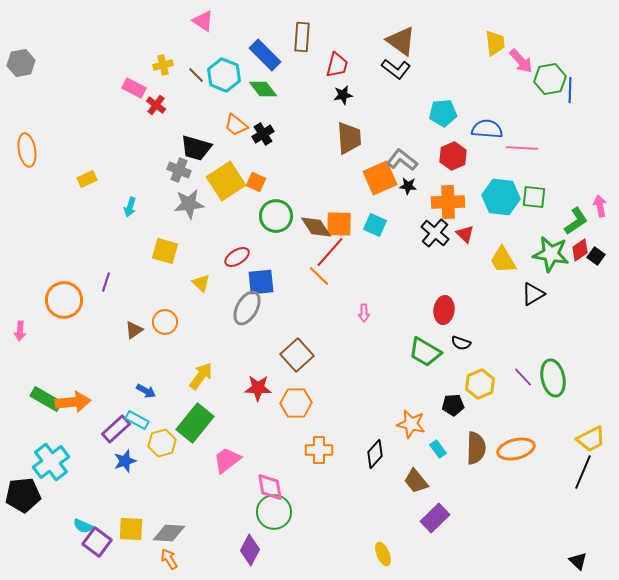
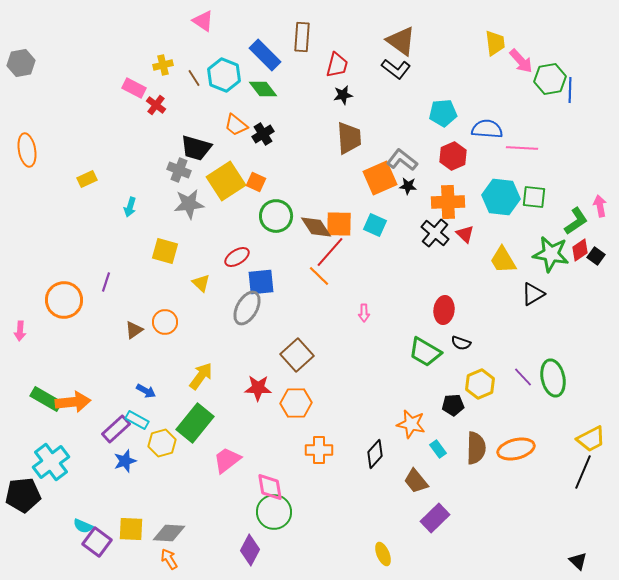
brown line at (196, 75): moved 2 px left, 3 px down; rotated 12 degrees clockwise
